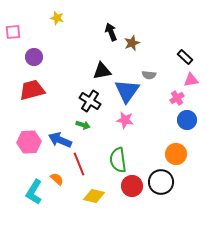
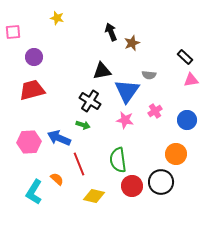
pink cross: moved 22 px left, 13 px down
blue arrow: moved 1 px left, 2 px up
